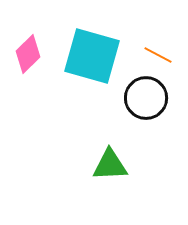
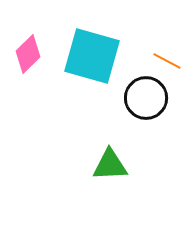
orange line: moved 9 px right, 6 px down
